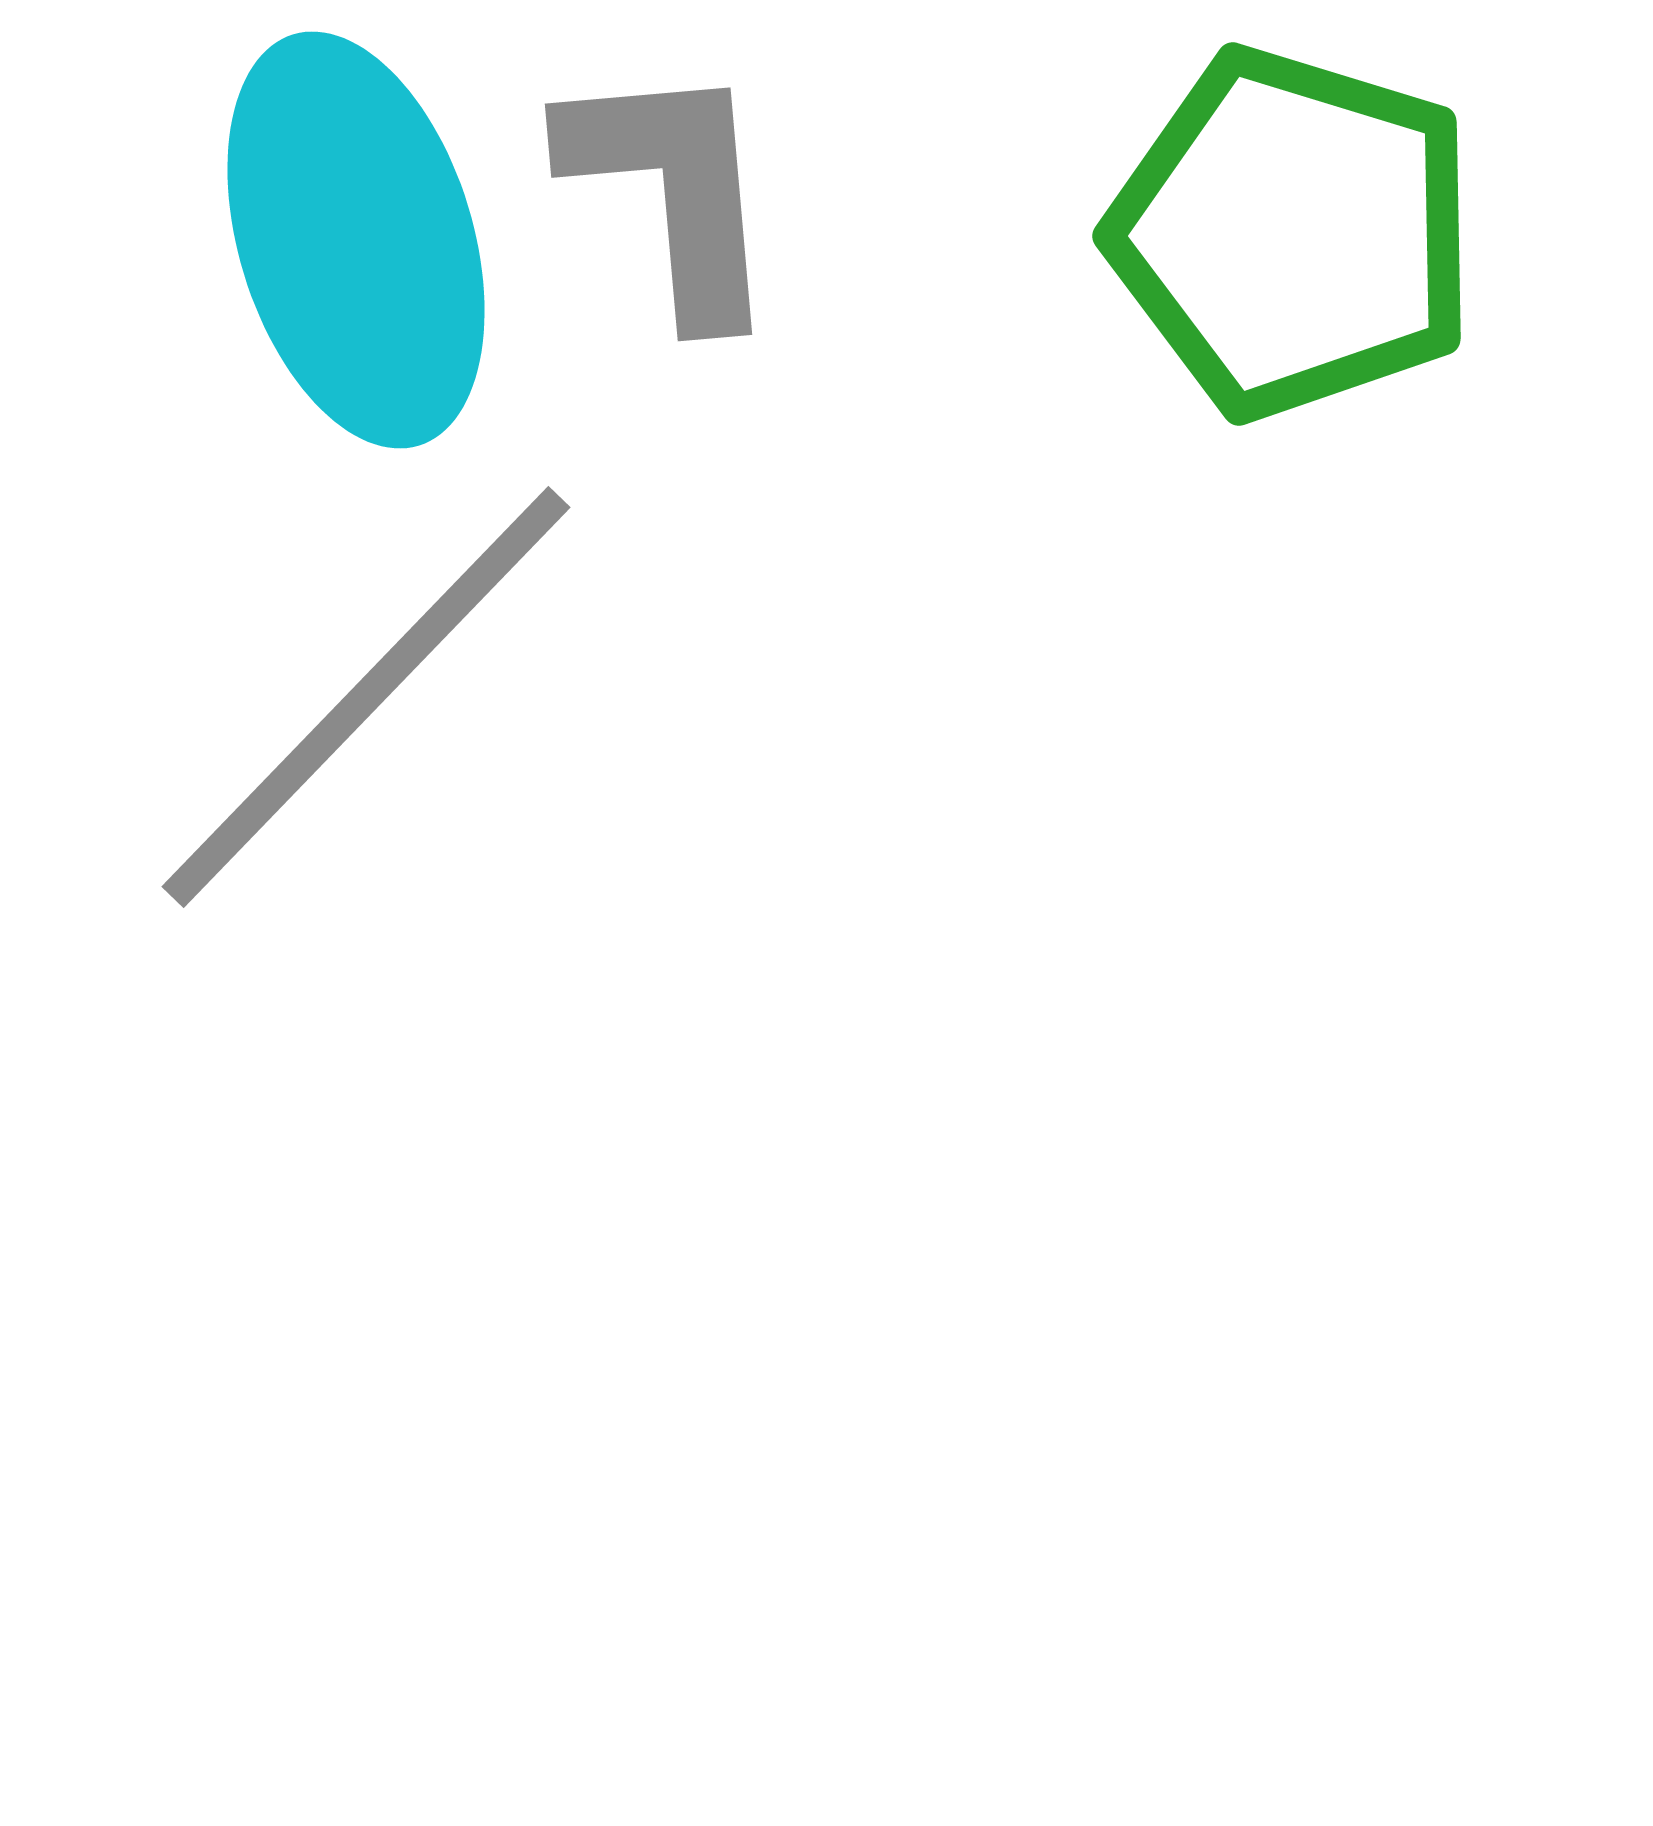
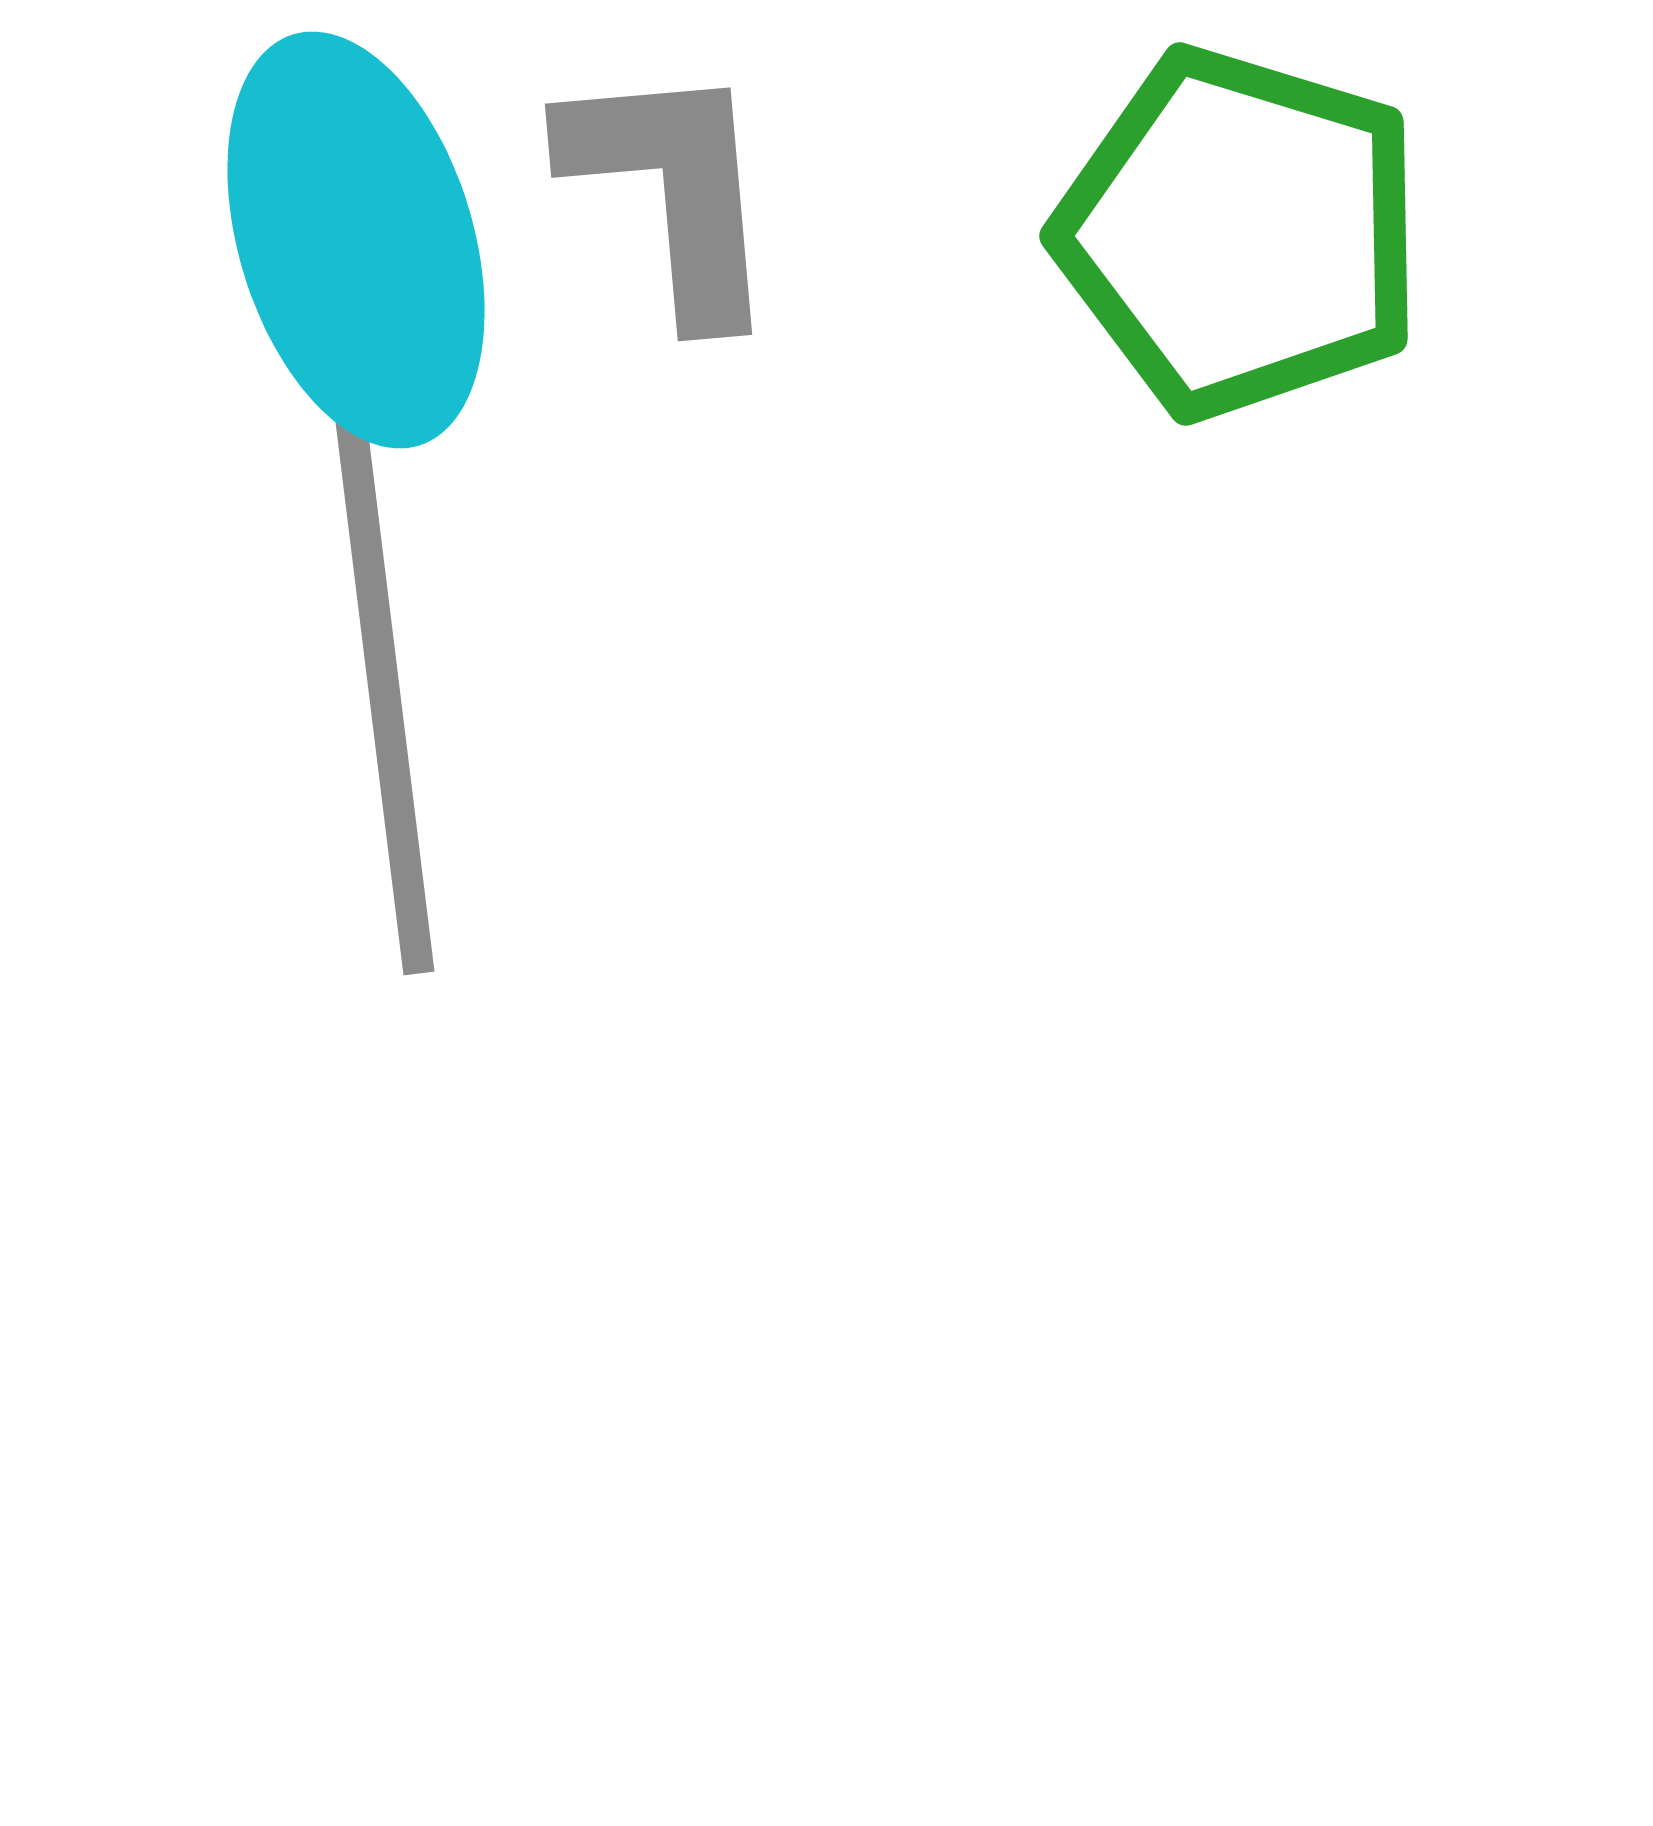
green pentagon: moved 53 px left
gray line: moved 19 px right; rotated 51 degrees counterclockwise
